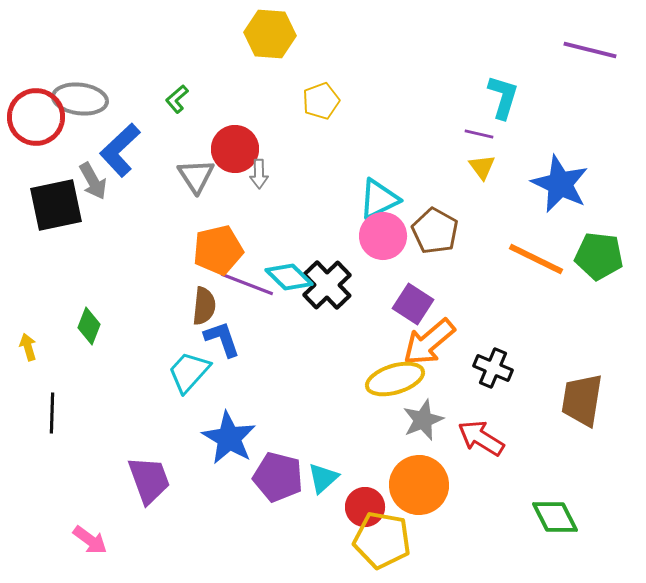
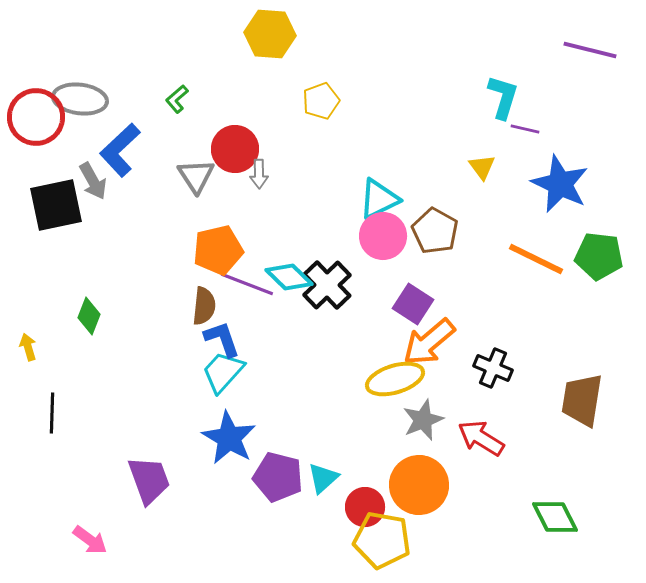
purple line at (479, 134): moved 46 px right, 5 px up
green diamond at (89, 326): moved 10 px up
cyan trapezoid at (189, 372): moved 34 px right
